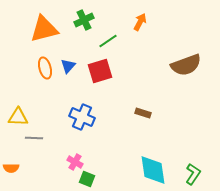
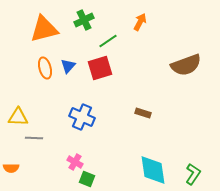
red square: moved 3 px up
